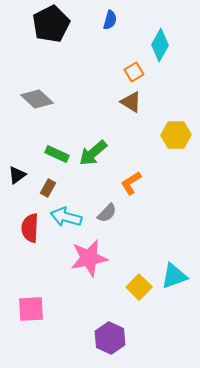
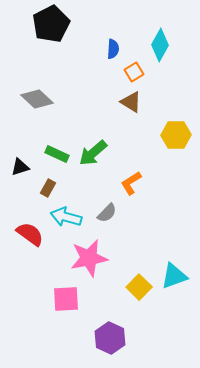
blue semicircle: moved 3 px right, 29 px down; rotated 12 degrees counterclockwise
black triangle: moved 3 px right, 8 px up; rotated 18 degrees clockwise
red semicircle: moved 6 px down; rotated 124 degrees clockwise
pink square: moved 35 px right, 10 px up
